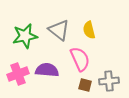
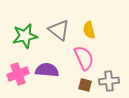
pink semicircle: moved 4 px right, 1 px up
